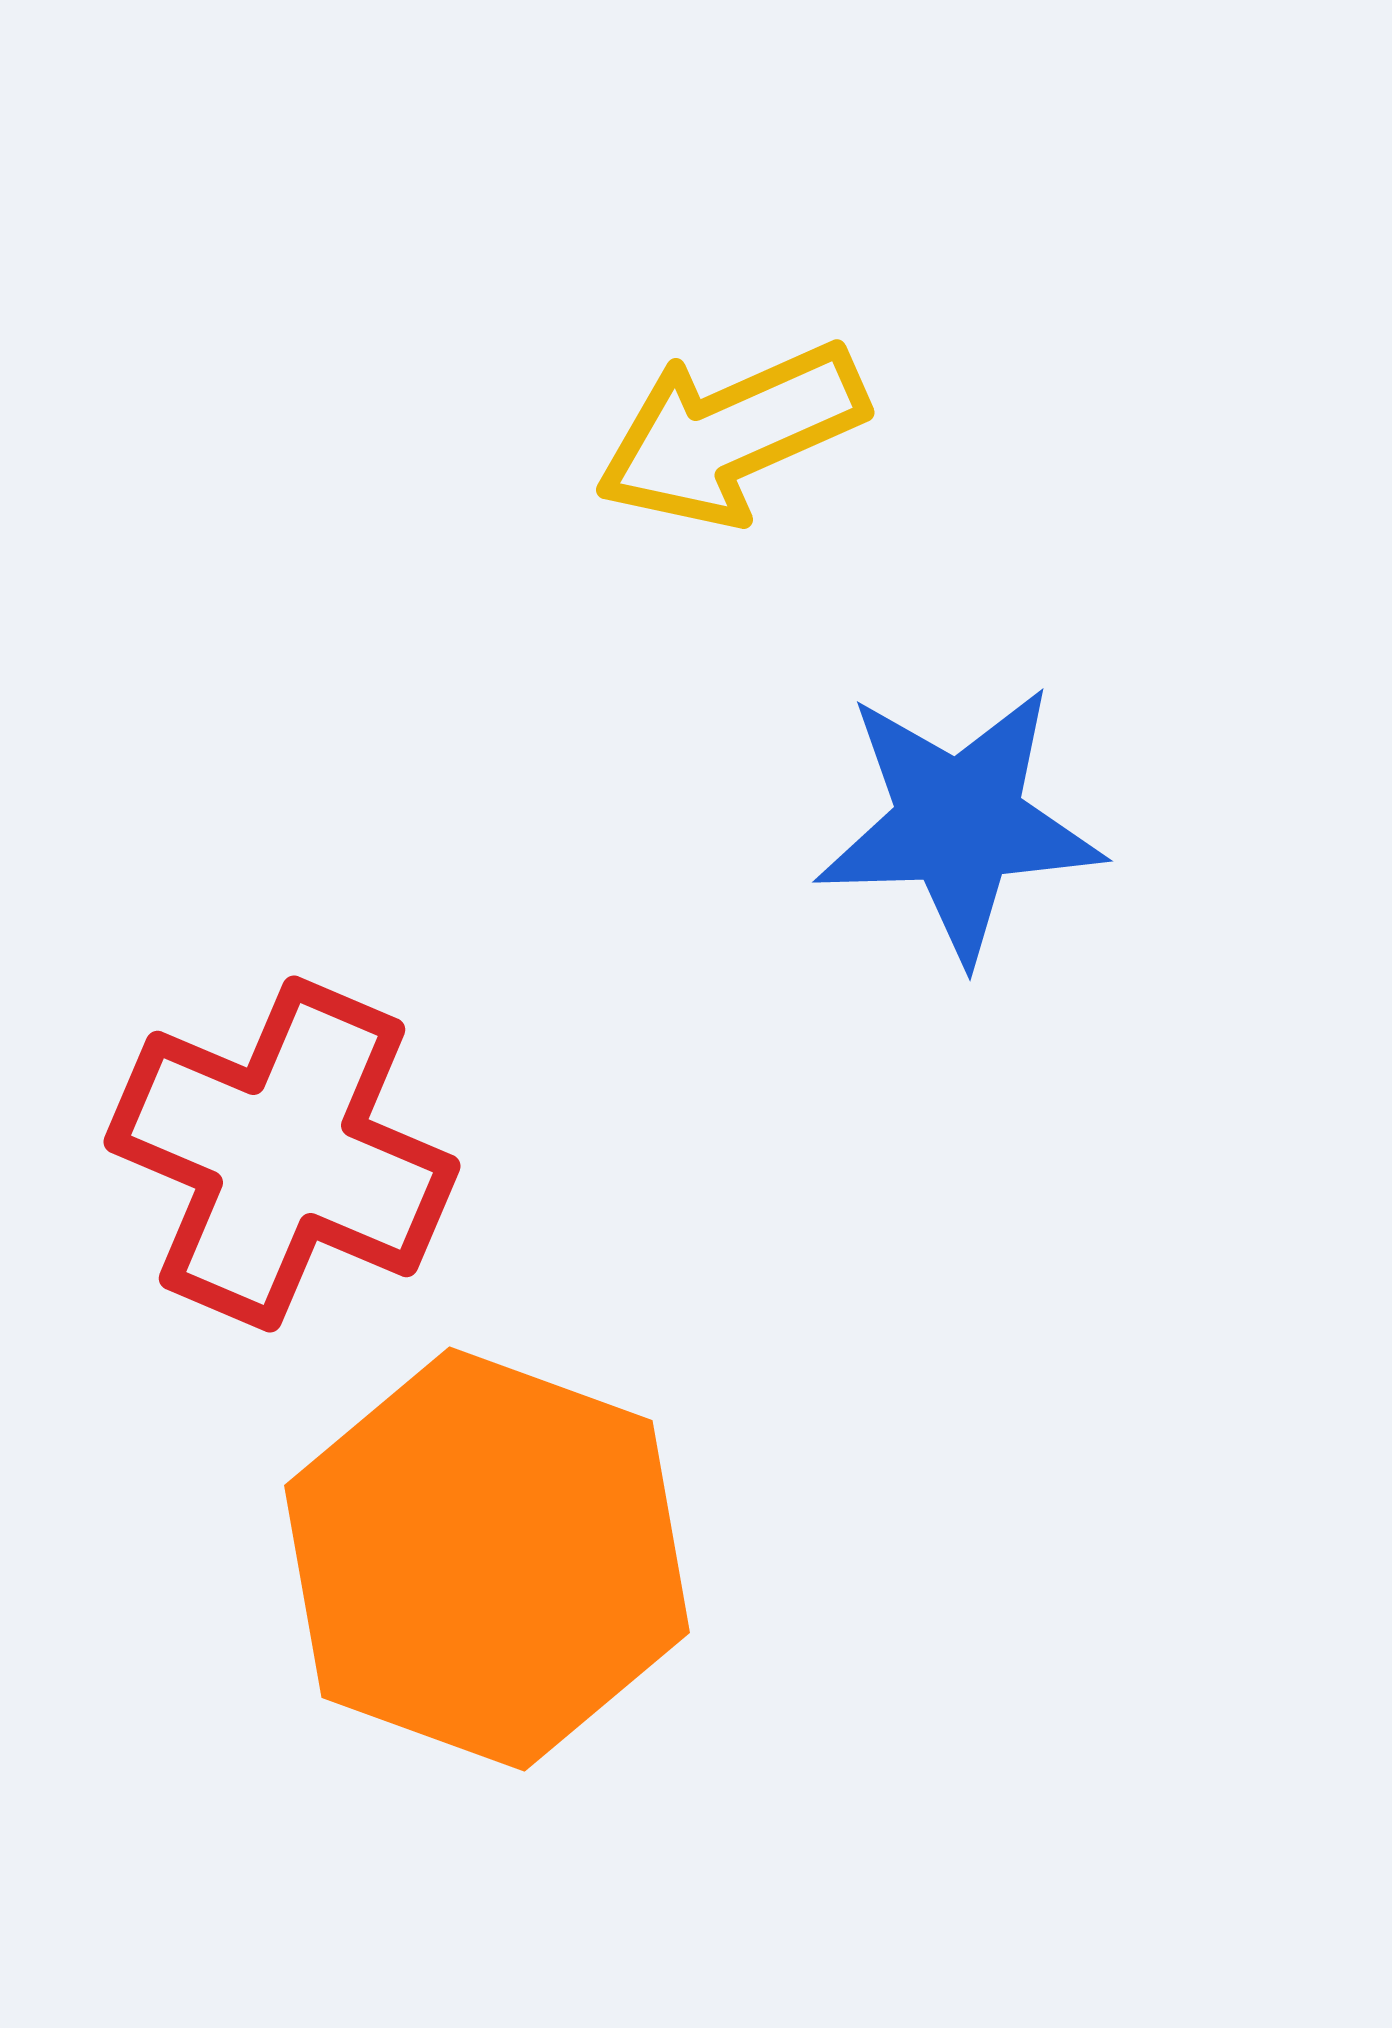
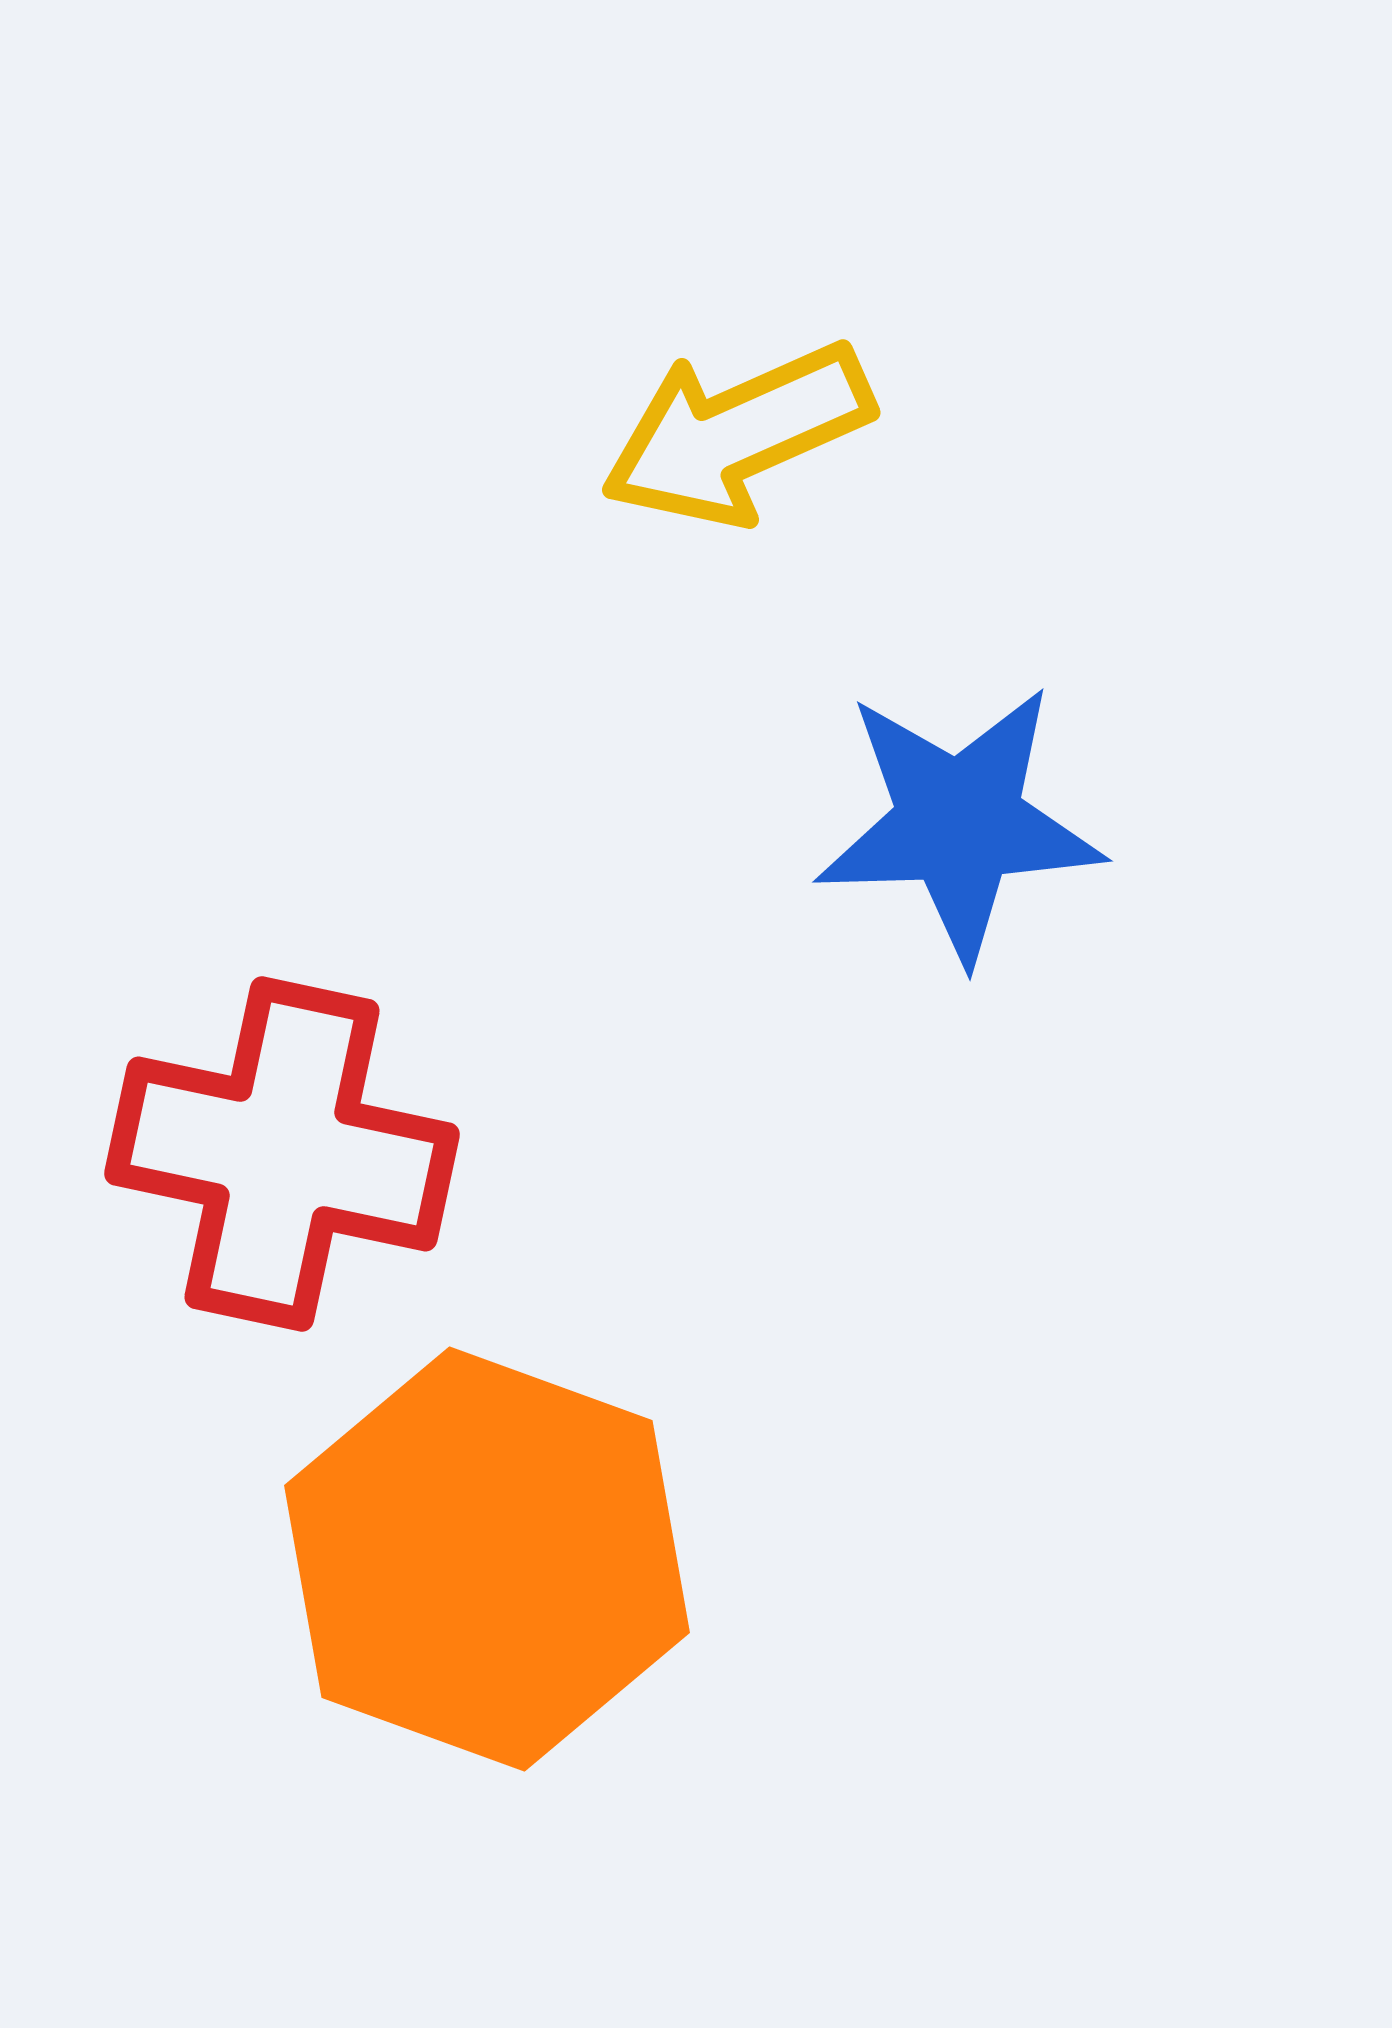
yellow arrow: moved 6 px right
red cross: rotated 11 degrees counterclockwise
